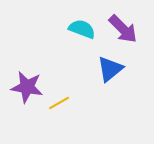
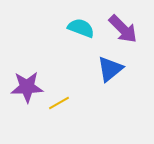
cyan semicircle: moved 1 px left, 1 px up
purple star: rotated 12 degrees counterclockwise
